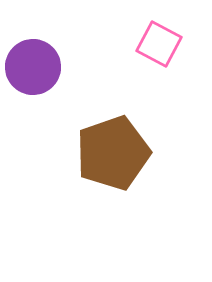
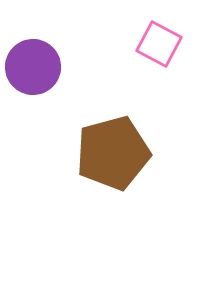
brown pentagon: rotated 4 degrees clockwise
